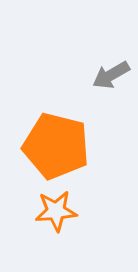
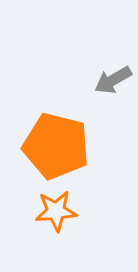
gray arrow: moved 2 px right, 5 px down
